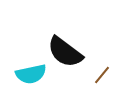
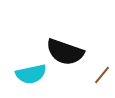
black semicircle: rotated 18 degrees counterclockwise
